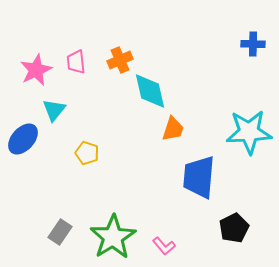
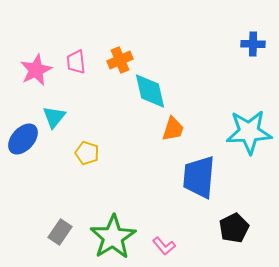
cyan triangle: moved 7 px down
